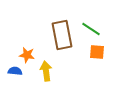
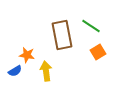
green line: moved 3 px up
orange square: moved 1 px right; rotated 35 degrees counterclockwise
blue semicircle: rotated 144 degrees clockwise
